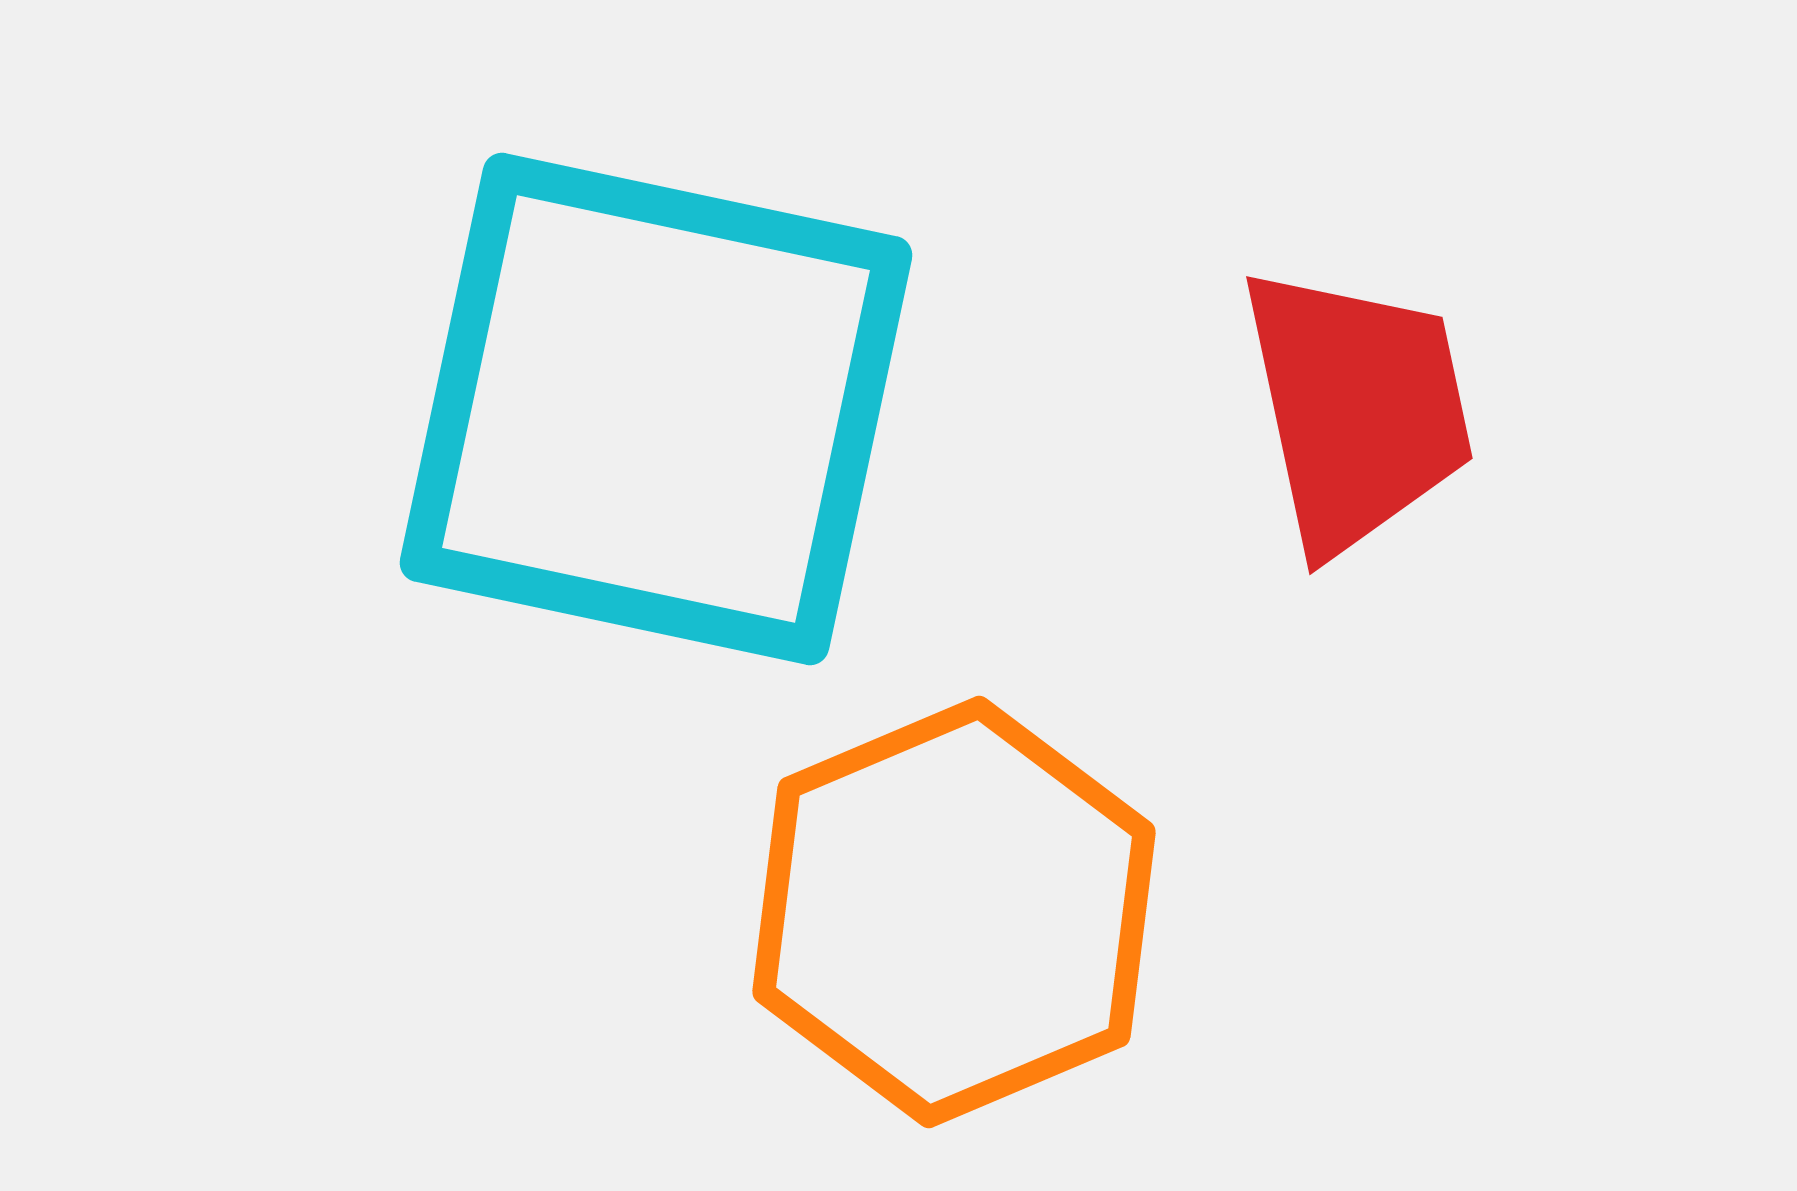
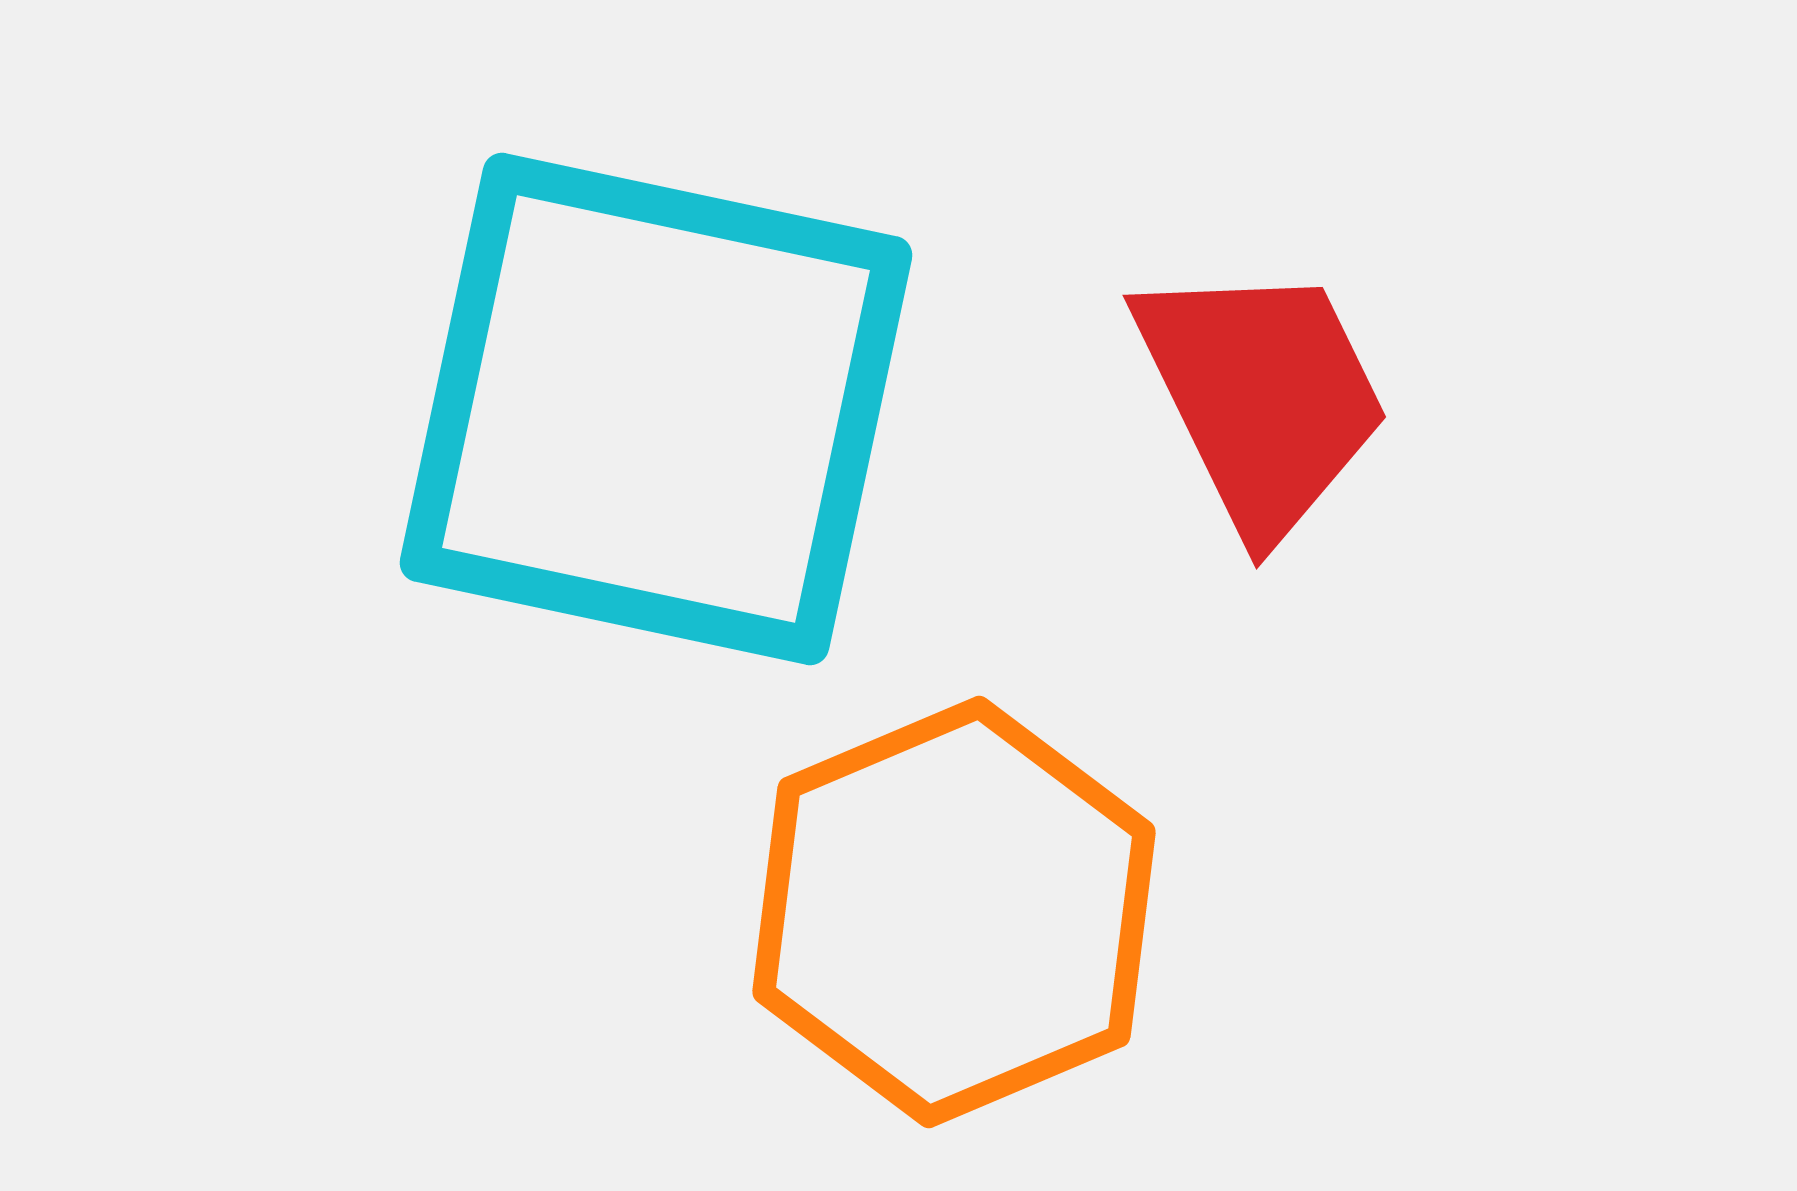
red trapezoid: moved 95 px left, 12 px up; rotated 14 degrees counterclockwise
